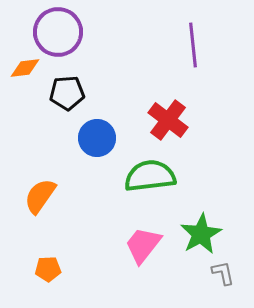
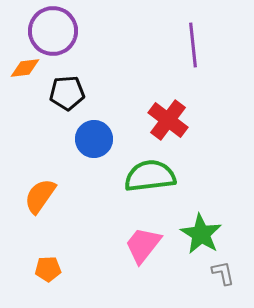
purple circle: moved 5 px left, 1 px up
blue circle: moved 3 px left, 1 px down
green star: rotated 12 degrees counterclockwise
